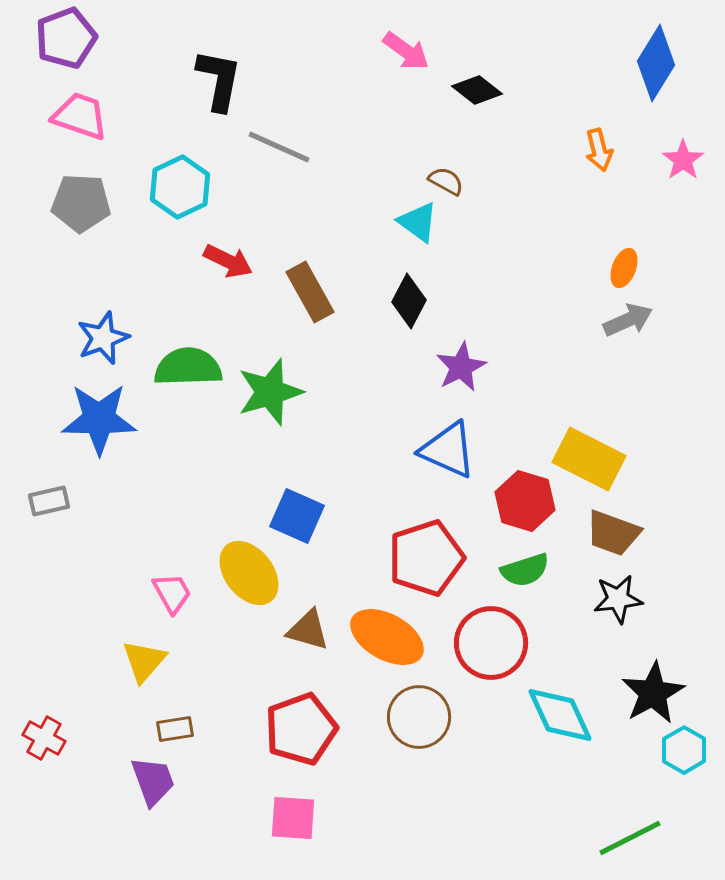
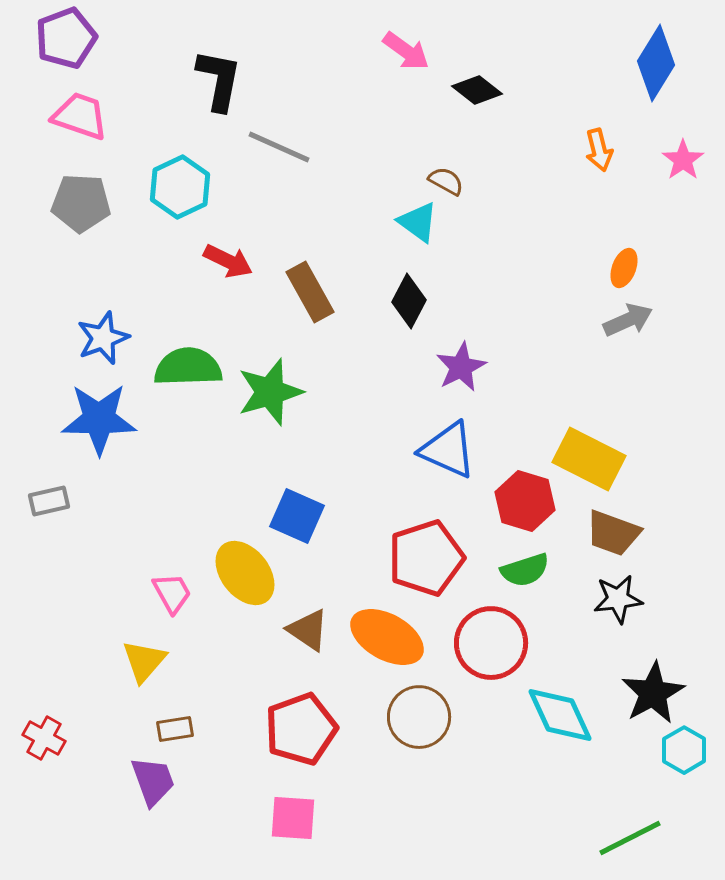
yellow ellipse at (249, 573): moved 4 px left
brown triangle at (308, 630): rotated 18 degrees clockwise
